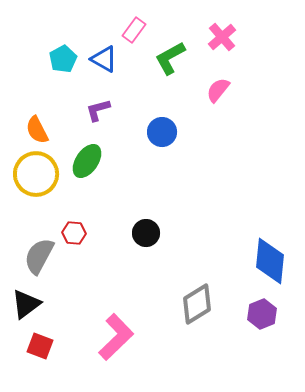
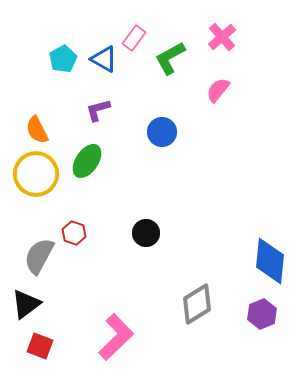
pink rectangle: moved 8 px down
red hexagon: rotated 15 degrees clockwise
